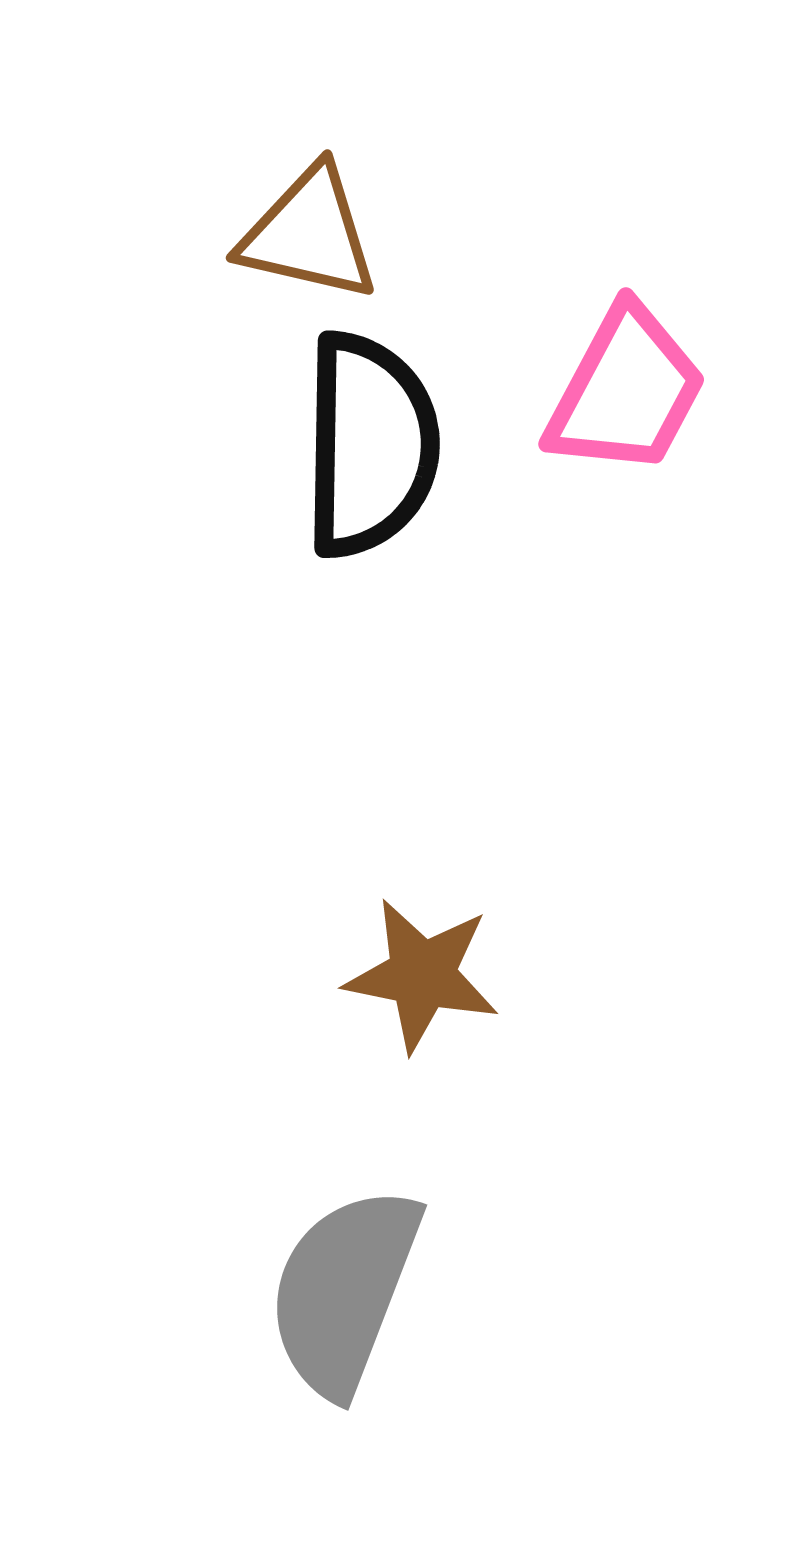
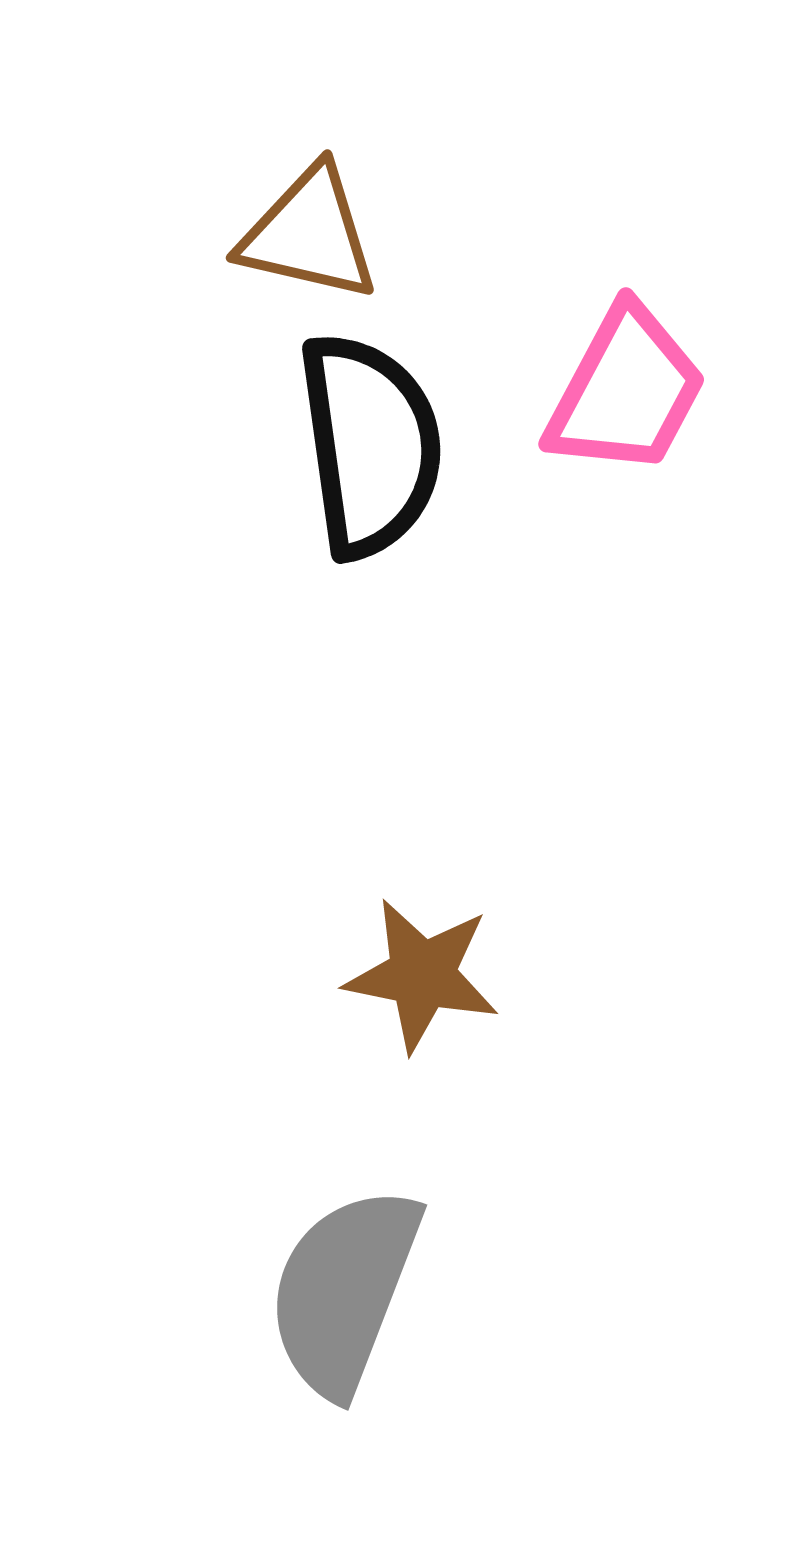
black semicircle: rotated 9 degrees counterclockwise
